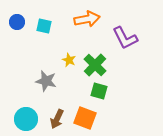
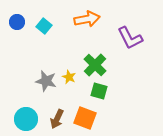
cyan square: rotated 28 degrees clockwise
purple L-shape: moved 5 px right
yellow star: moved 17 px down
